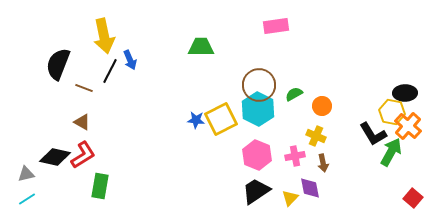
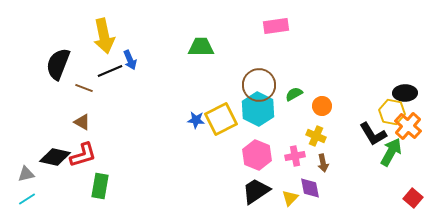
black line: rotated 40 degrees clockwise
red L-shape: rotated 16 degrees clockwise
